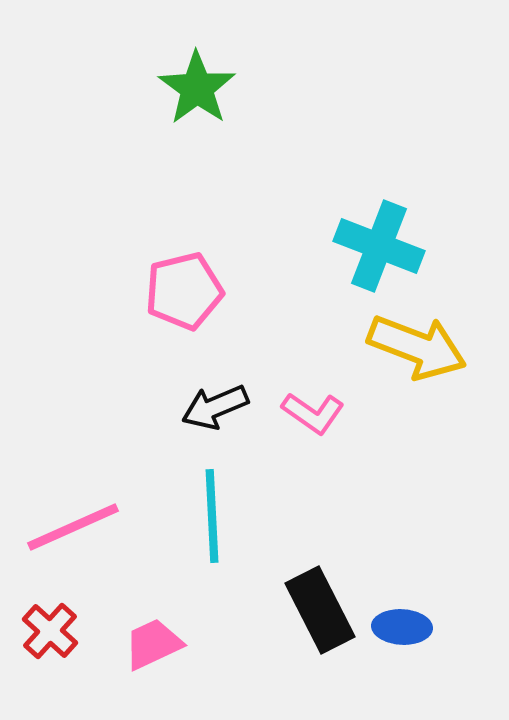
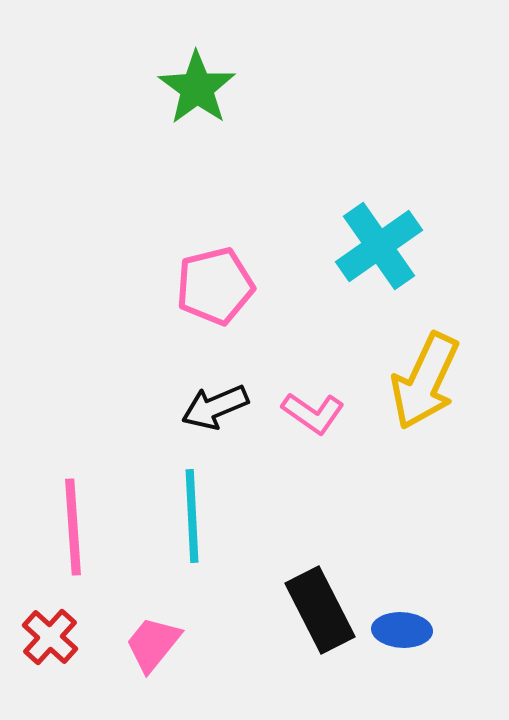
cyan cross: rotated 34 degrees clockwise
pink pentagon: moved 31 px right, 5 px up
yellow arrow: moved 8 px right, 34 px down; rotated 94 degrees clockwise
cyan line: moved 20 px left
pink line: rotated 70 degrees counterclockwise
blue ellipse: moved 3 px down
red cross: moved 6 px down
pink trapezoid: rotated 26 degrees counterclockwise
